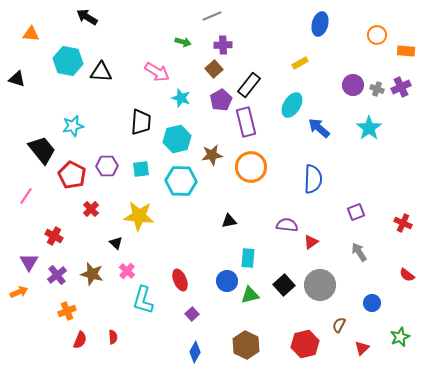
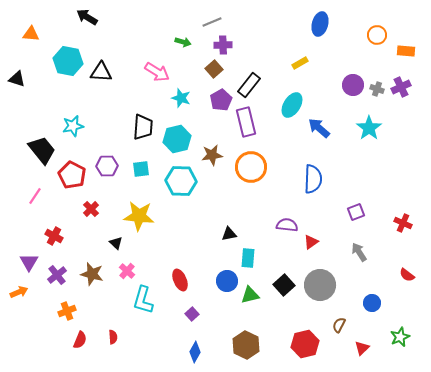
gray line at (212, 16): moved 6 px down
black trapezoid at (141, 122): moved 2 px right, 5 px down
pink line at (26, 196): moved 9 px right
black triangle at (229, 221): moved 13 px down
